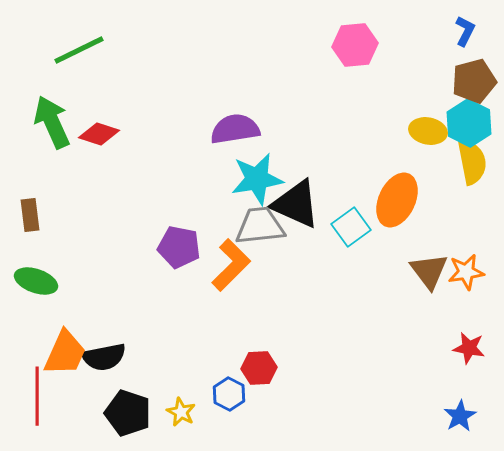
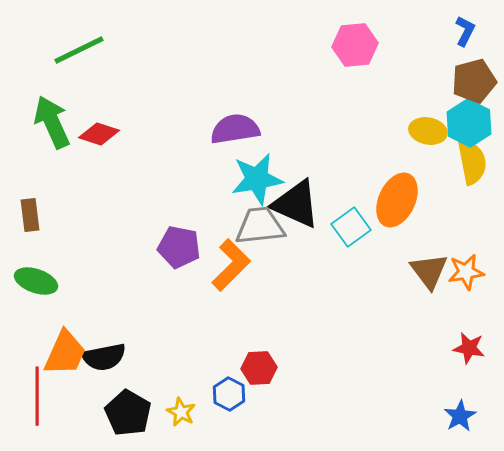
black pentagon: rotated 12 degrees clockwise
